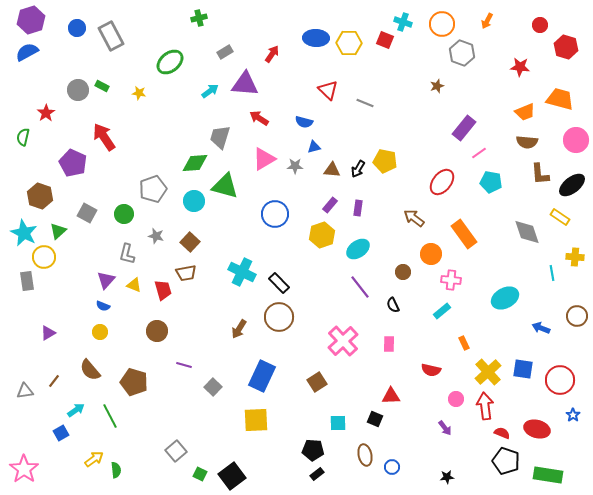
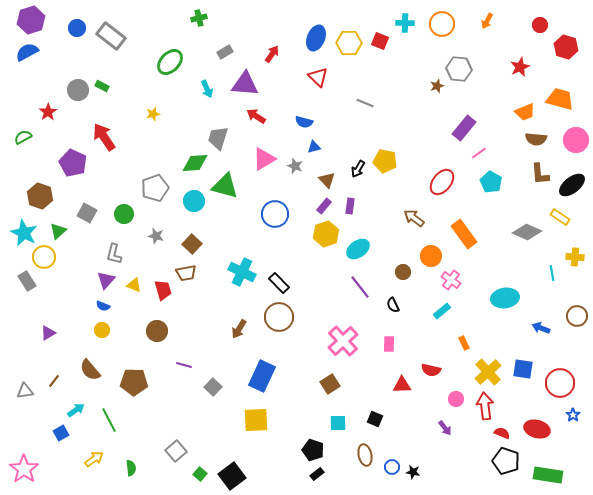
cyan cross at (403, 22): moved 2 px right, 1 px down; rotated 18 degrees counterclockwise
gray rectangle at (111, 36): rotated 24 degrees counterclockwise
blue ellipse at (316, 38): rotated 70 degrees counterclockwise
red square at (385, 40): moved 5 px left, 1 px down
gray hexagon at (462, 53): moved 3 px left, 16 px down; rotated 15 degrees counterclockwise
green ellipse at (170, 62): rotated 8 degrees counterclockwise
red star at (520, 67): rotated 30 degrees counterclockwise
red triangle at (328, 90): moved 10 px left, 13 px up
cyan arrow at (210, 91): moved 3 px left, 2 px up; rotated 102 degrees clockwise
yellow star at (139, 93): moved 14 px right, 21 px down; rotated 24 degrees counterclockwise
red star at (46, 113): moved 2 px right, 1 px up
red arrow at (259, 118): moved 3 px left, 2 px up
green semicircle at (23, 137): rotated 48 degrees clockwise
gray trapezoid at (220, 137): moved 2 px left, 1 px down
brown semicircle at (527, 142): moved 9 px right, 3 px up
gray star at (295, 166): rotated 21 degrees clockwise
brown triangle at (332, 170): moved 5 px left, 10 px down; rotated 42 degrees clockwise
cyan pentagon at (491, 182): rotated 20 degrees clockwise
gray pentagon at (153, 189): moved 2 px right, 1 px up
purple rectangle at (330, 205): moved 6 px left, 1 px down
purple rectangle at (358, 208): moved 8 px left, 2 px up
gray diamond at (527, 232): rotated 48 degrees counterclockwise
yellow hexagon at (322, 235): moved 4 px right, 1 px up
brown square at (190, 242): moved 2 px right, 2 px down
gray L-shape at (127, 254): moved 13 px left
orange circle at (431, 254): moved 2 px down
pink cross at (451, 280): rotated 30 degrees clockwise
gray rectangle at (27, 281): rotated 24 degrees counterclockwise
cyan ellipse at (505, 298): rotated 20 degrees clockwise
yellow circle at (100, 332): moved 2 px right, 2 px up
red circle at (560, 380): moved 3 px down
brown pentagon at (134, 382): rotated 16 degrees counterclockwise
brown square at (317, 382): moved 13 px right, 2 px down
red triangle at (391, 396): moved 11 px right, 11 px up
green line at (110, 416): moved 1 px left, 4 px down
black pentagon at (313, 450): rotated 15 degrees clockwise
green semicircle at (116, 470): moved 15 px right, 2 px up
green square at (200, 474): rotated 16 degrees clockwise
black star at (447, 477): moved 34 px left, 5 px up; rotated 16 degrees clockwise
